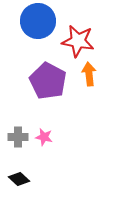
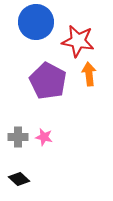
blue circle: moved 2 px left, 1 px down
